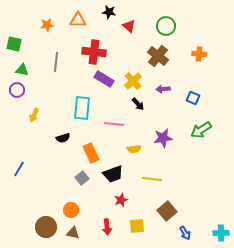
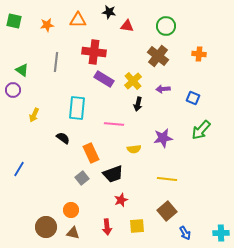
red triangle: moved 2 px left; rotated 32 degrees counterclockwise
green square: moved 23 px up
green triangle: rotated 24 degrees clockwise
purple circle: moved 4 px left
black arrow: rotated 56 degrees clockwise
cyan rectangle: moved 5 px left
green arrow: rotated 15 degrees counterclockwise
black semicircle: rotated 128 degrees counterclockwise
yellow line: moved 15 px right
